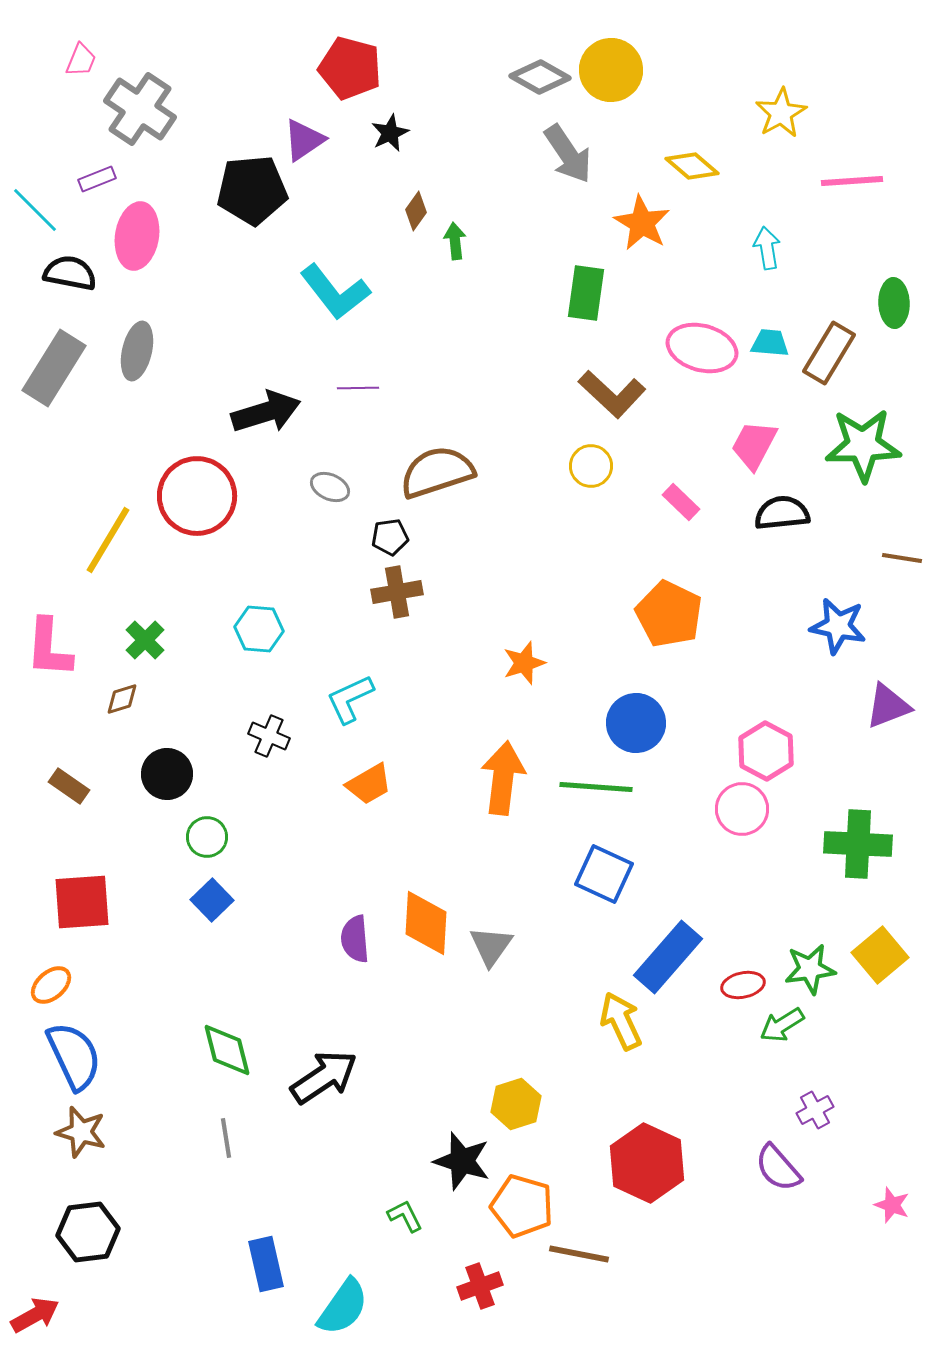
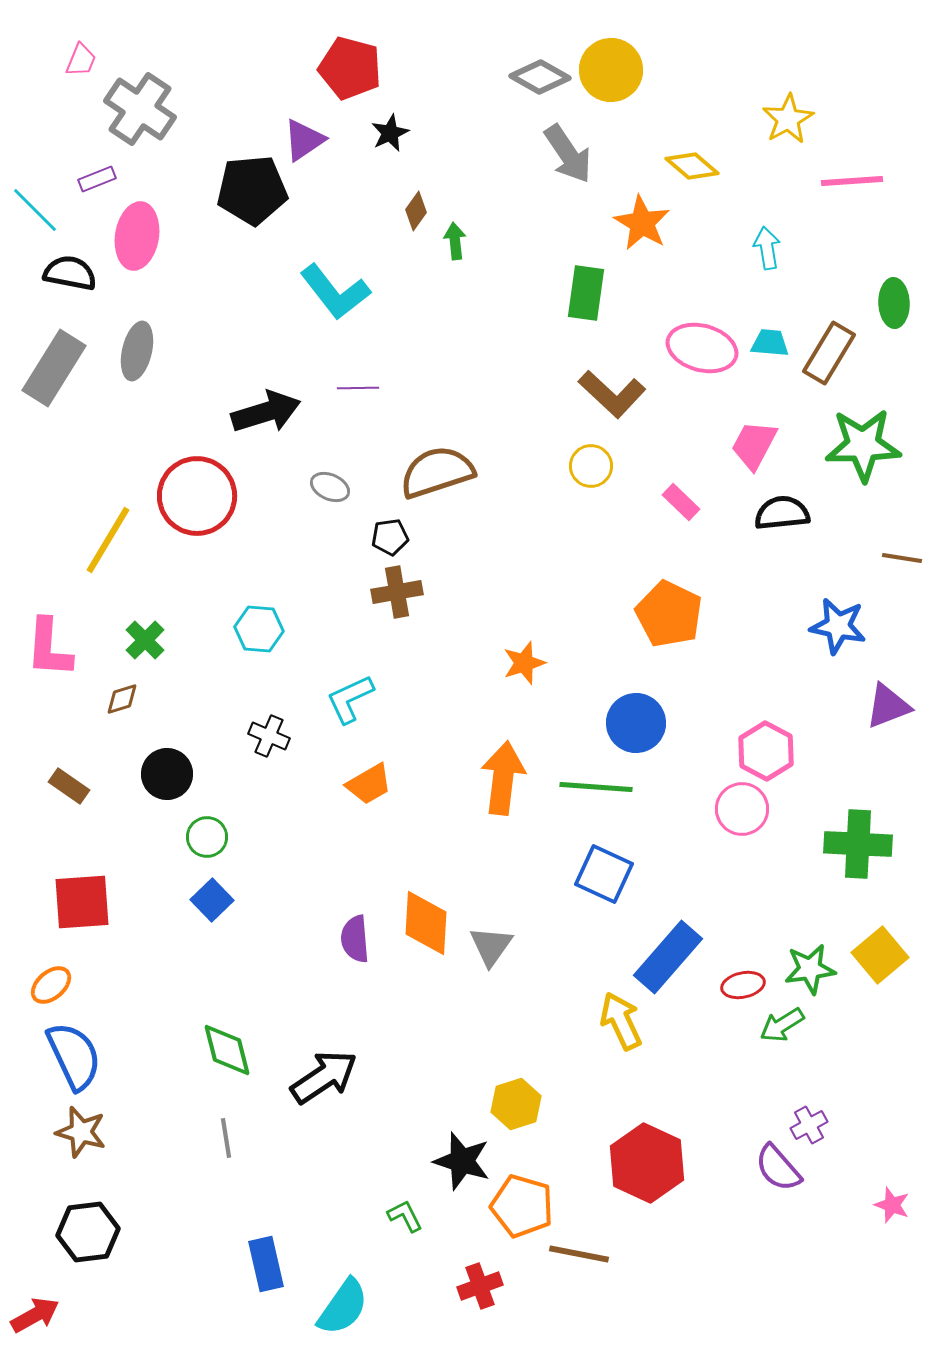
yellow star at (781, 113): moved 7 px right, 6 px down
purple cross at (815, 1110): moved 6 px left, 15 px down
